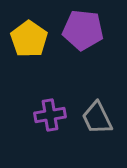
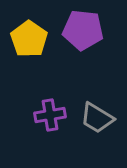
gray trapezoid: rotated 33 degrees counterclockwise
